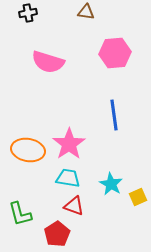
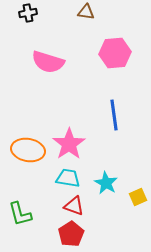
cyan star: moved 5 px left, 1 px up
red pentagon: moved 14 px right
